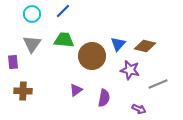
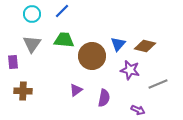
blue line: moved 1 px left
purple arrow: moved 1 px left, 1 px down
